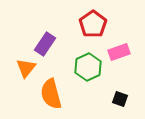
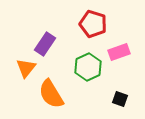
red pentagon: rotated 20 degrees counterclockwise
orange semicircle: rotated 16 degrees counterclockwise
